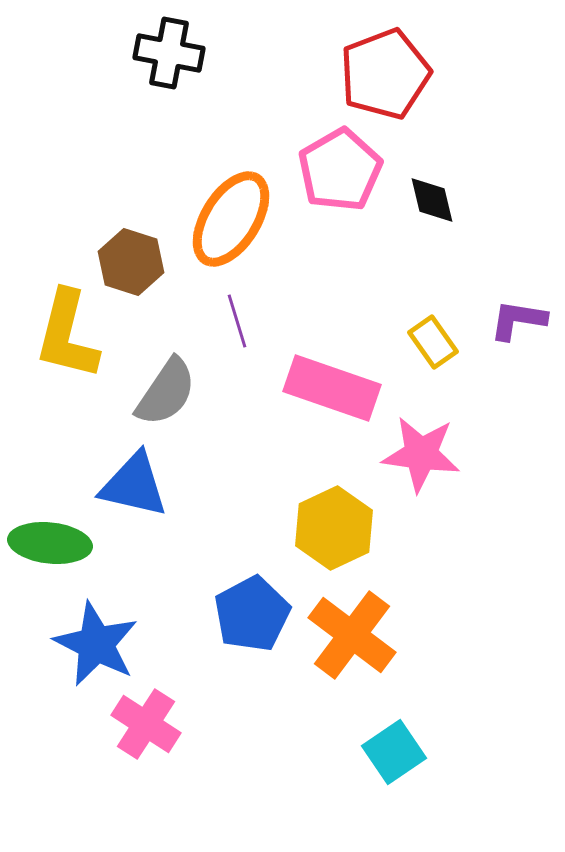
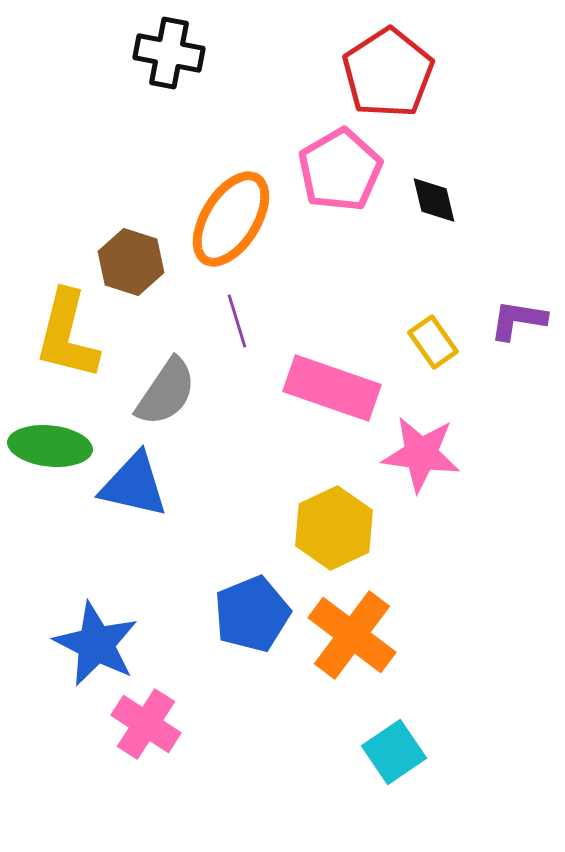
red pentagon: moved 3 px right, 1 px up; rotated 12 degrees counterclockwise
black diamond: moved 2 px right
green ellipse: moved 97 px up
blue pentagon: rotated 6 degrees clockwise
